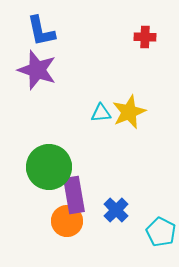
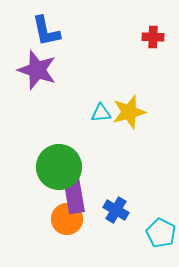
blue L-shape: moved 5 px right
red cross: moved 8 px right
yellow star: rotated 8 degrees clockwise
green circle: moved 10 px right
blue cross: rotated 15 degrees counterclockwise
orange circle: moved 2 px up
cyan pentagon: moved 1 px down
